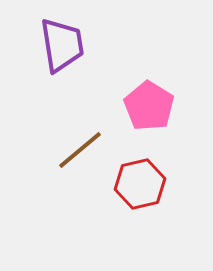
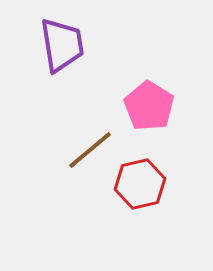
brown line: moved 10 px right
